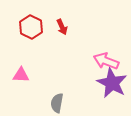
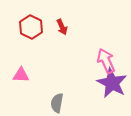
pink arrow: rotated 45 degrees clockwise
